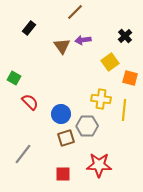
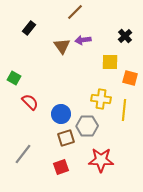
yellow square: rotated 36 degrees clockwise
red star: moved 2 px right, 5 px up
red square: moved 2 px left, 7 px up; rotated 21 degrees counterclockwise
